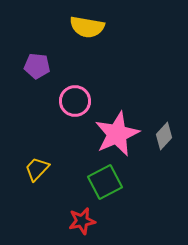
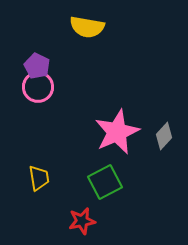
purple pentagon: rotated 20 degrees clockwise
pink circle: moved 37 px left, 14 px up
pink star: moved 2 px up
yellow trapezoid: moved 2 px right, 9 px down; rotated 128 degrees clockwise
